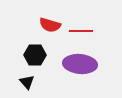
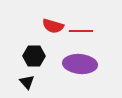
red semicircle: moved 3 px right, 1 px down
black hexagon: moved 1 px left, 1 px down
